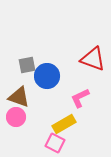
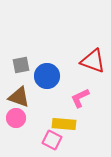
red triangle: moved 2 px down
gray square: moved 6 px left
pink circle: moved 1 px down
yellow rectangle: rotated 35 degrees clockwise
pink square: moved 3 px left, 3 px up
